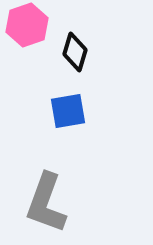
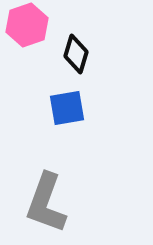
black diamond: moved 1 px right, 2 px down
blue square: moved 1 px left, 3 px up
